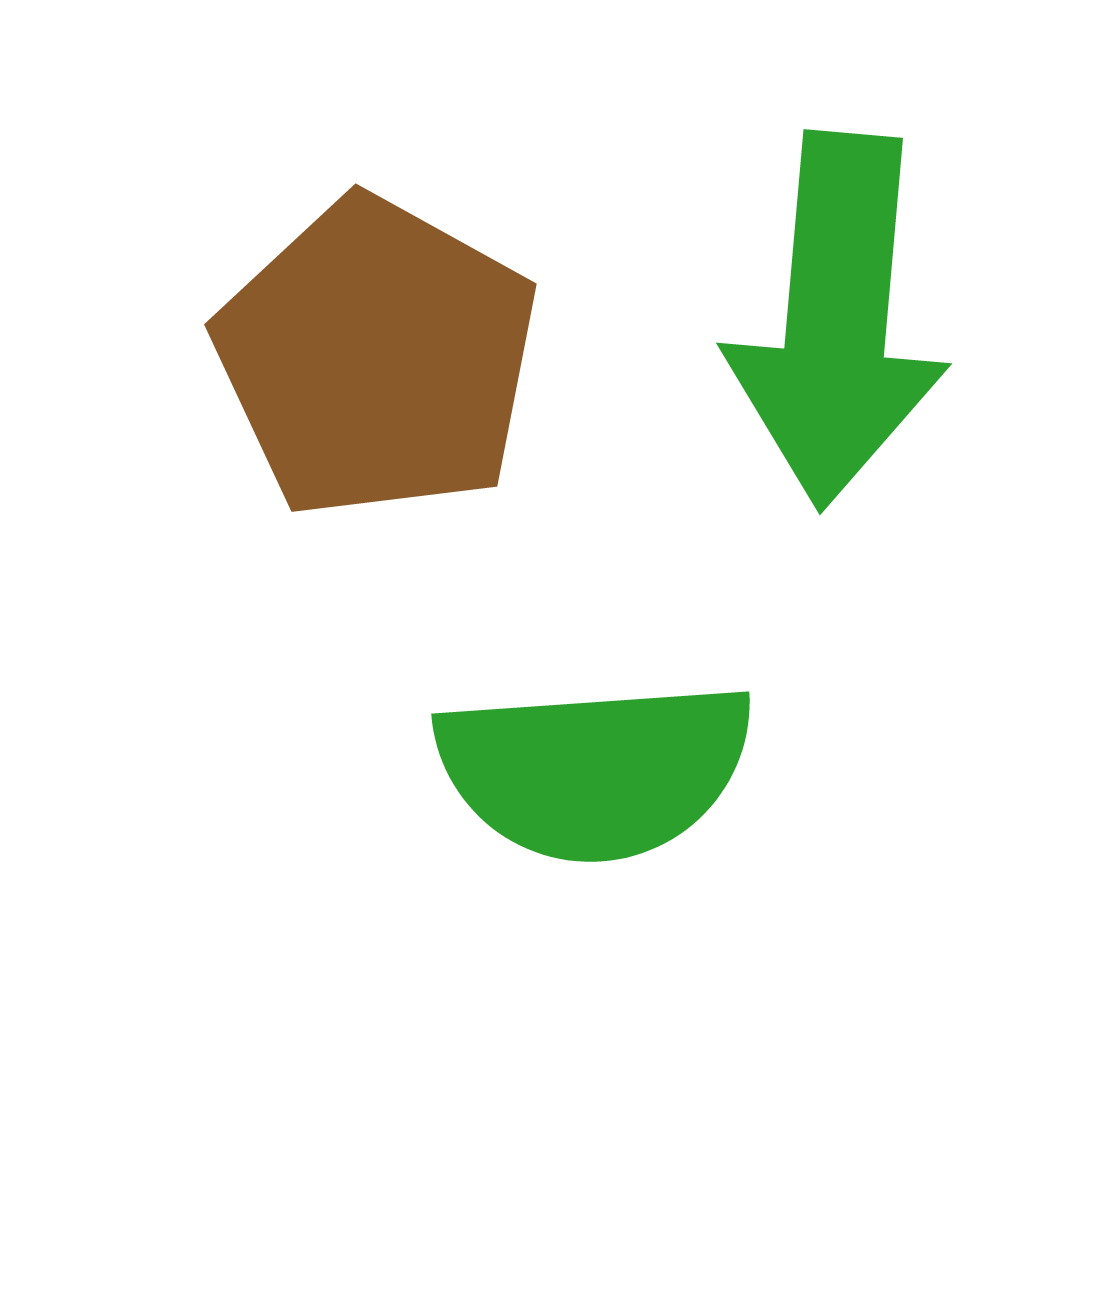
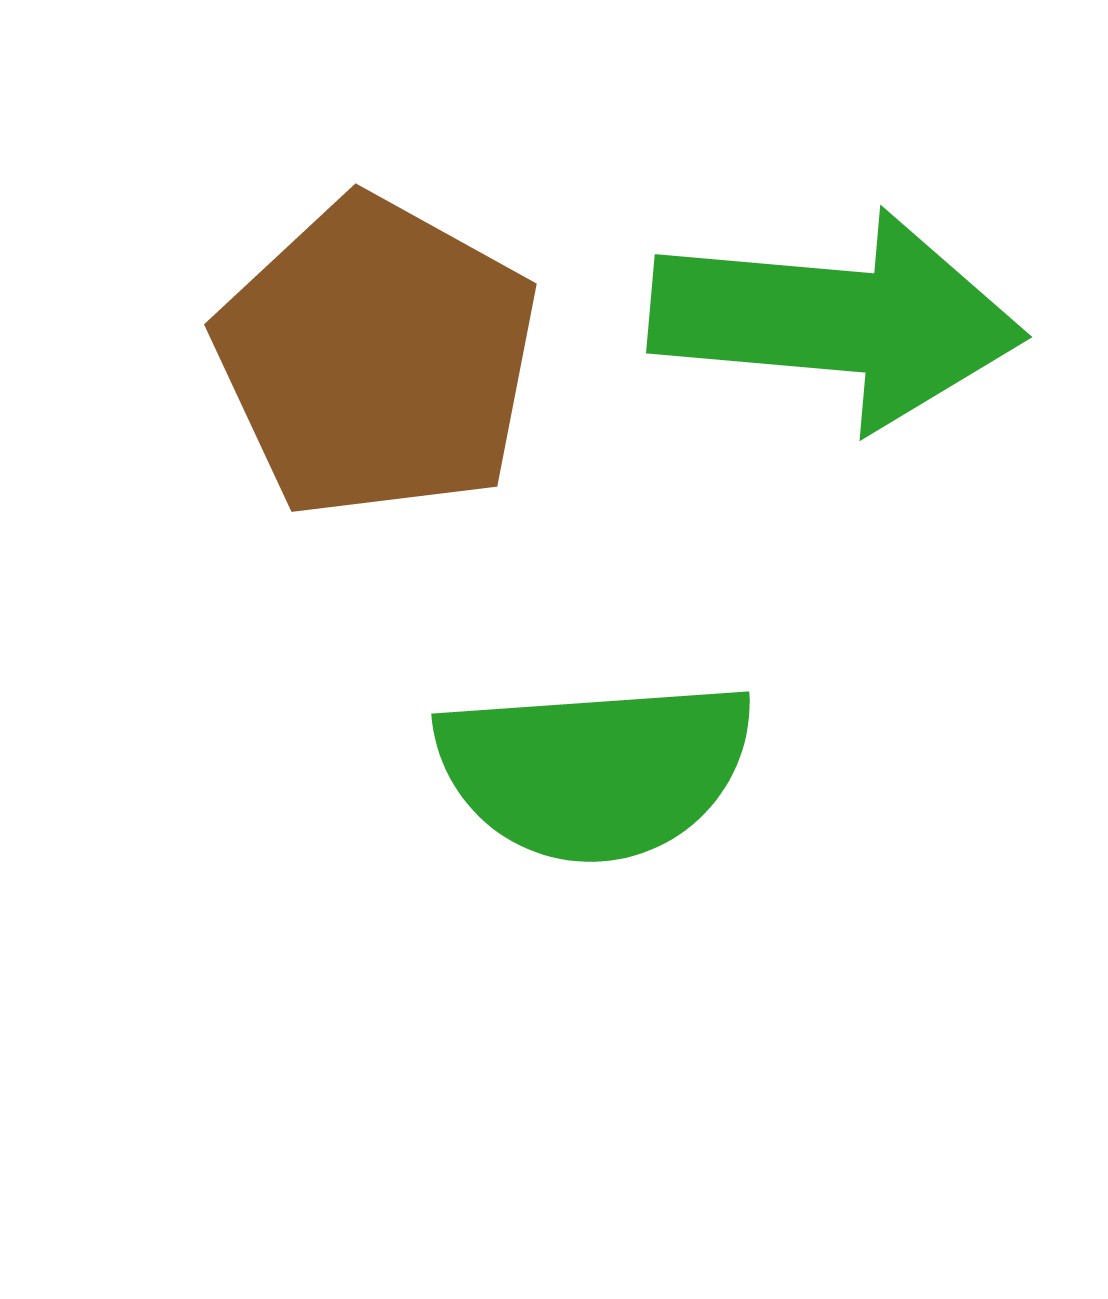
green arrow: rotated 90 degrees counterclockwise
